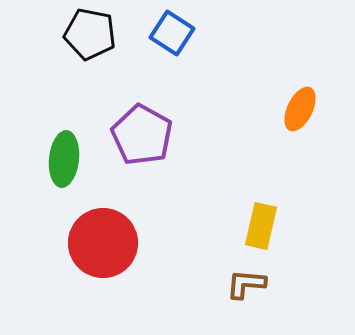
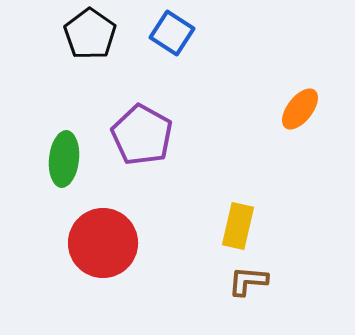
black pentagon: rotated 24 degrees clockwise
orange ellipse: rotated 12 degrees clockwise
yellow rectangle: moved 23 px left
brown L-shape: moved 2 px right, 3 px up
